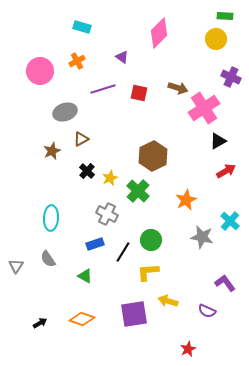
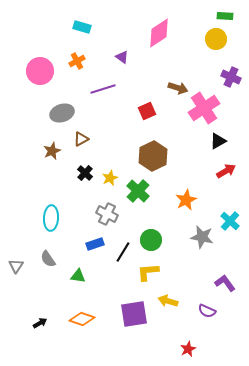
pink diamond: rotated 12 degrees clockwise
red square: moved 8 px right, 18 px down; rotated 36 degrees counterclockwise
gray ellipse: moved 3 px left, 1 px down
black cross: moved 2 px left, 2 px down
green triangle: moved 7 px left; rotated 21 degrees counterclockwise
